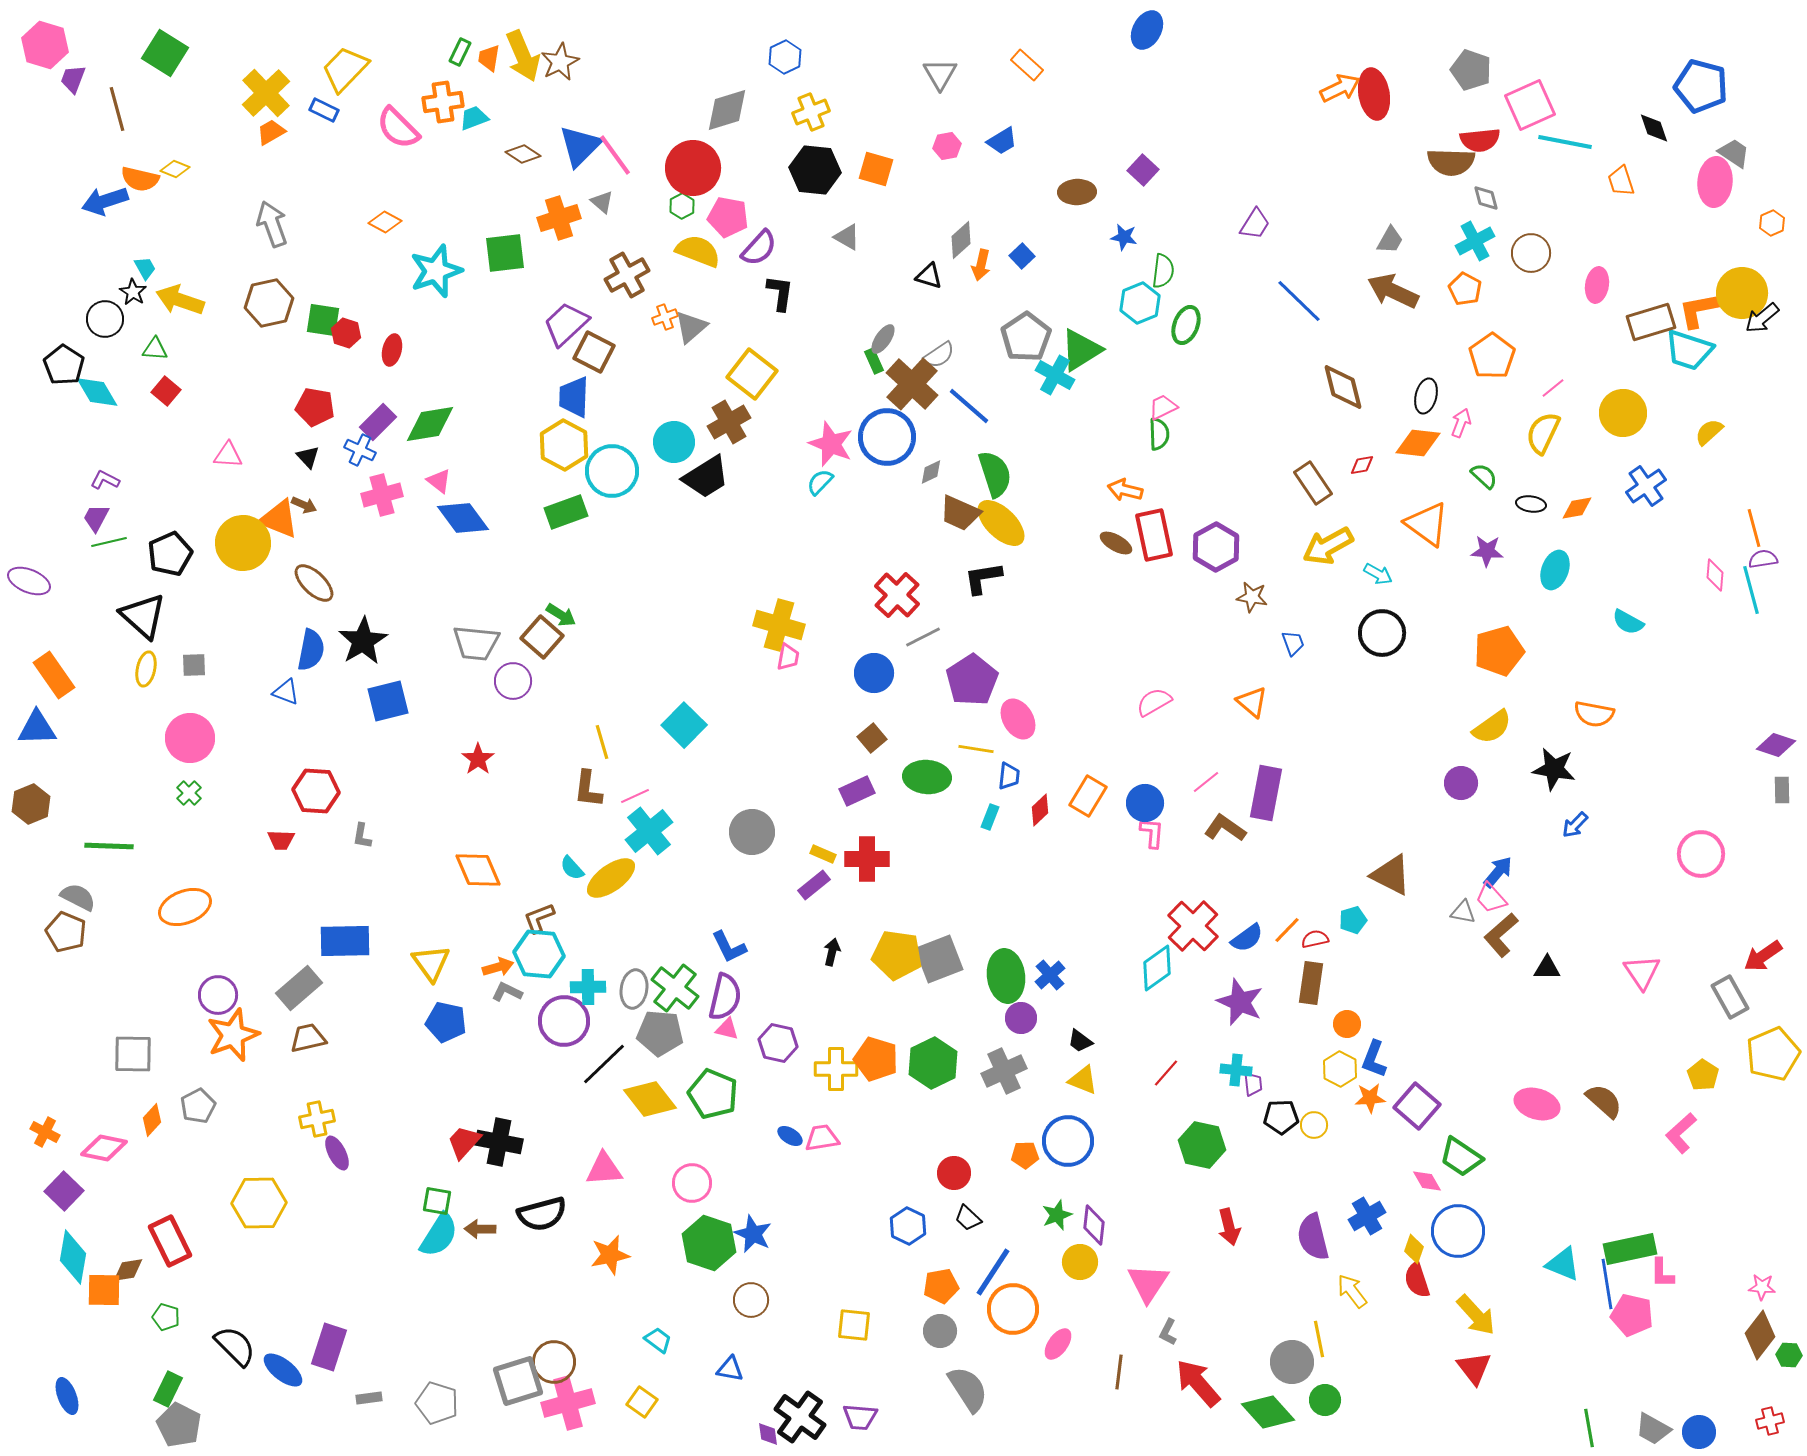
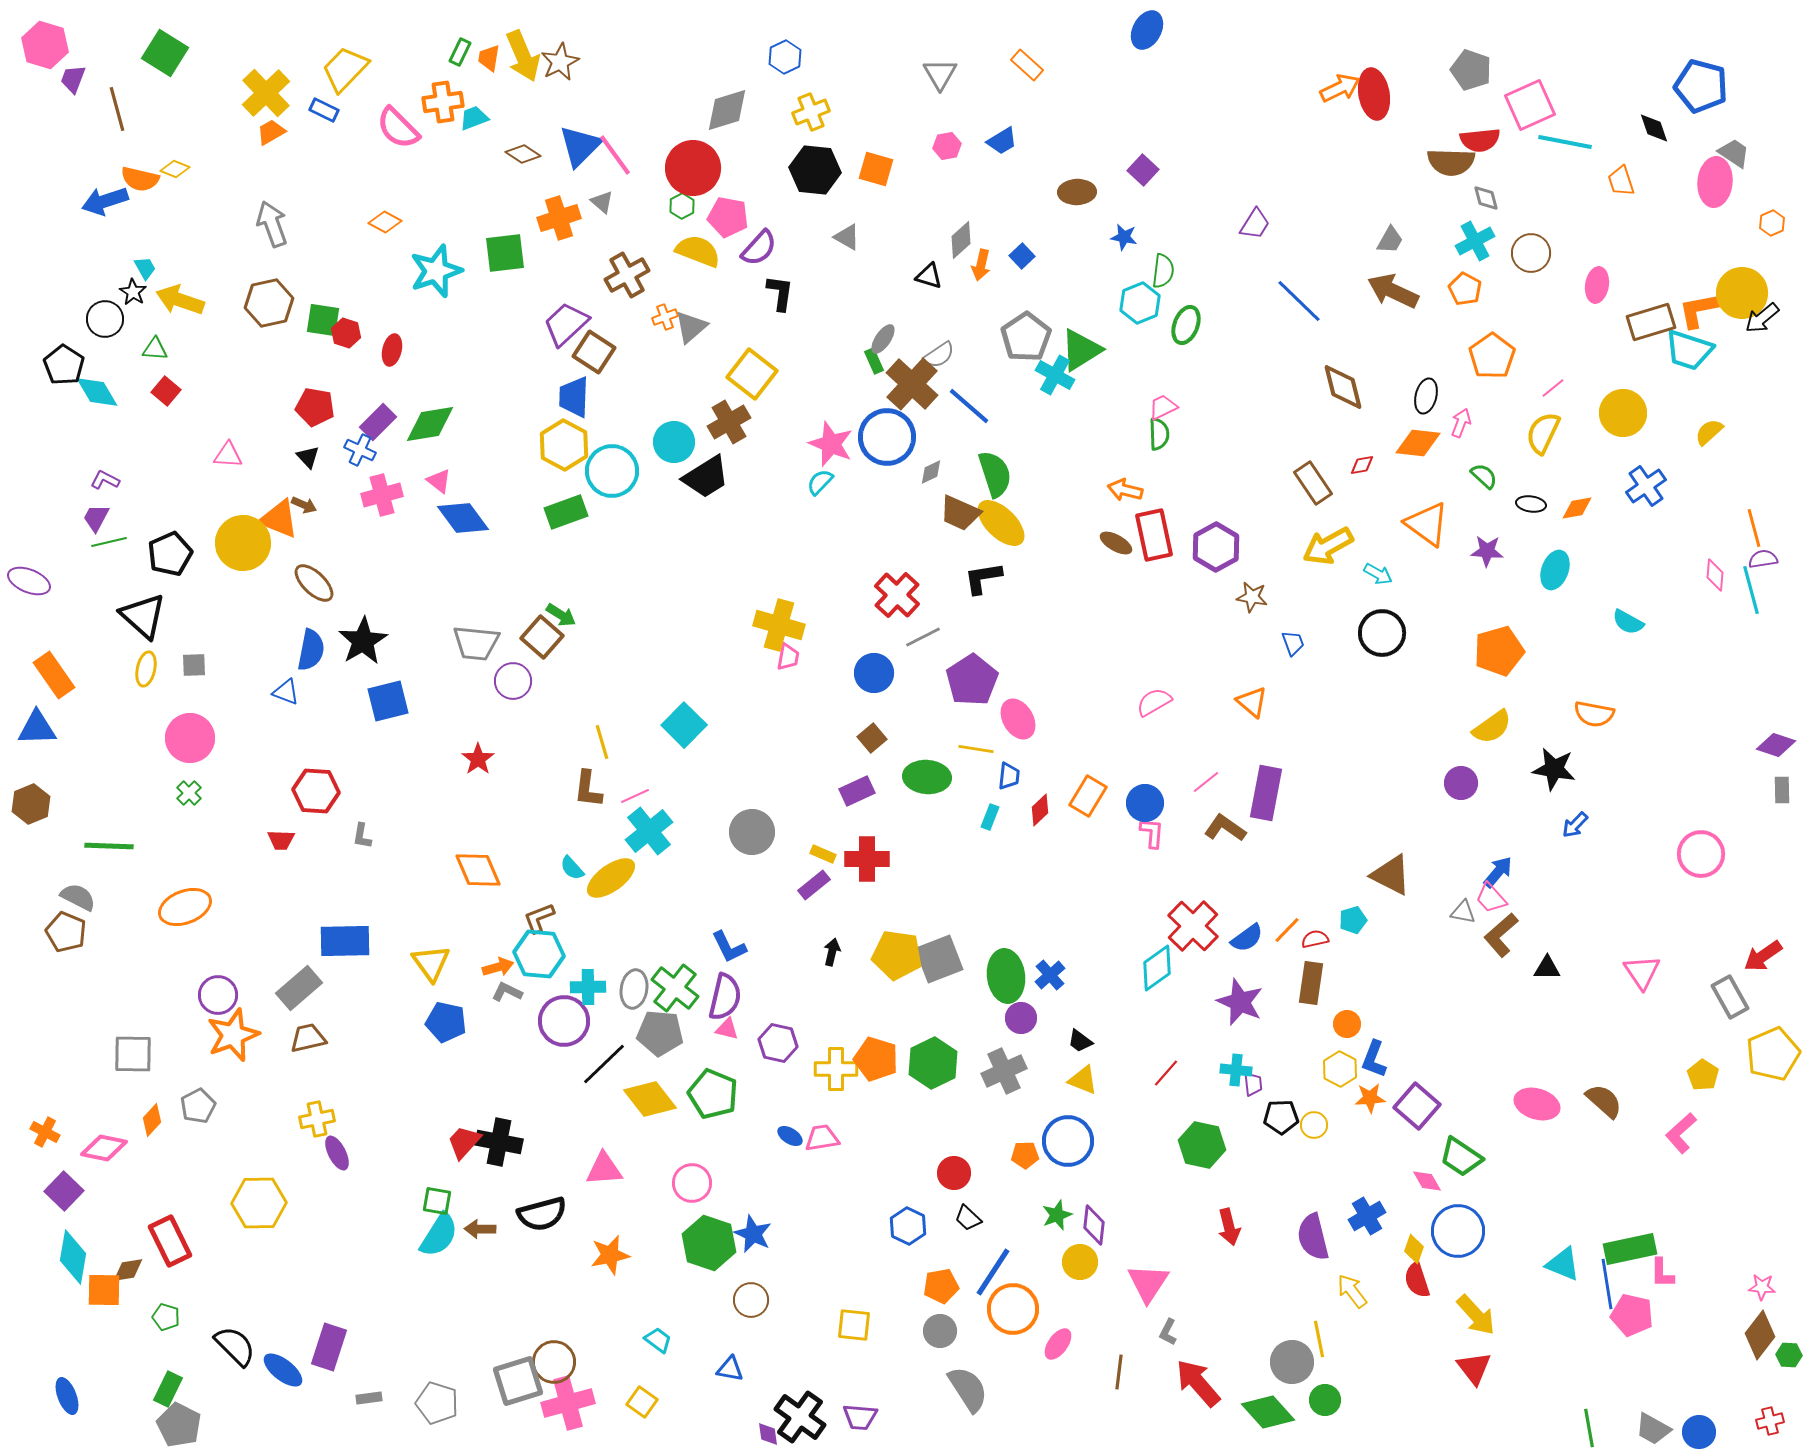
brown square at (594, 352): rotated 6 degrees clockwise
